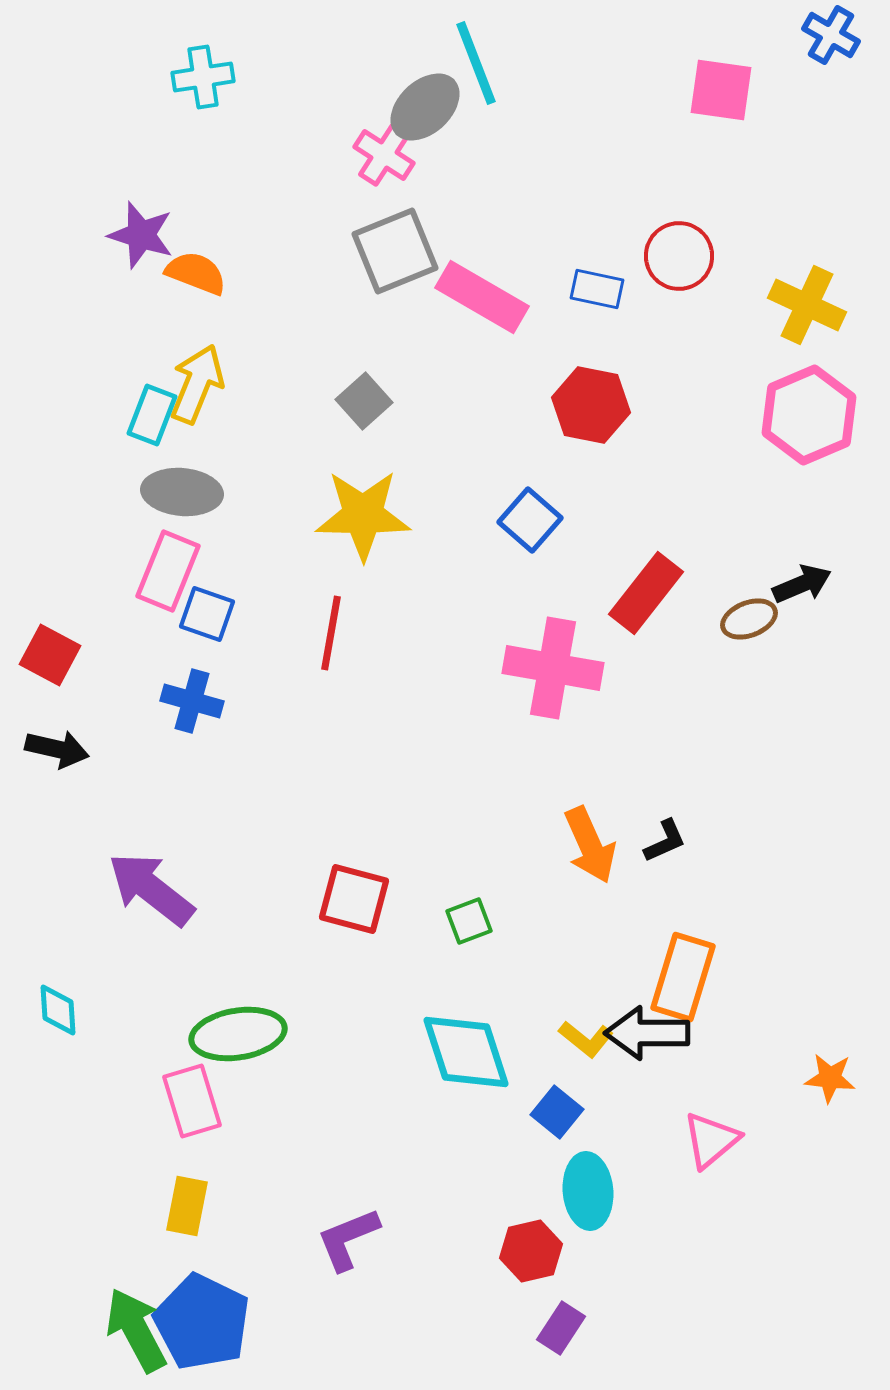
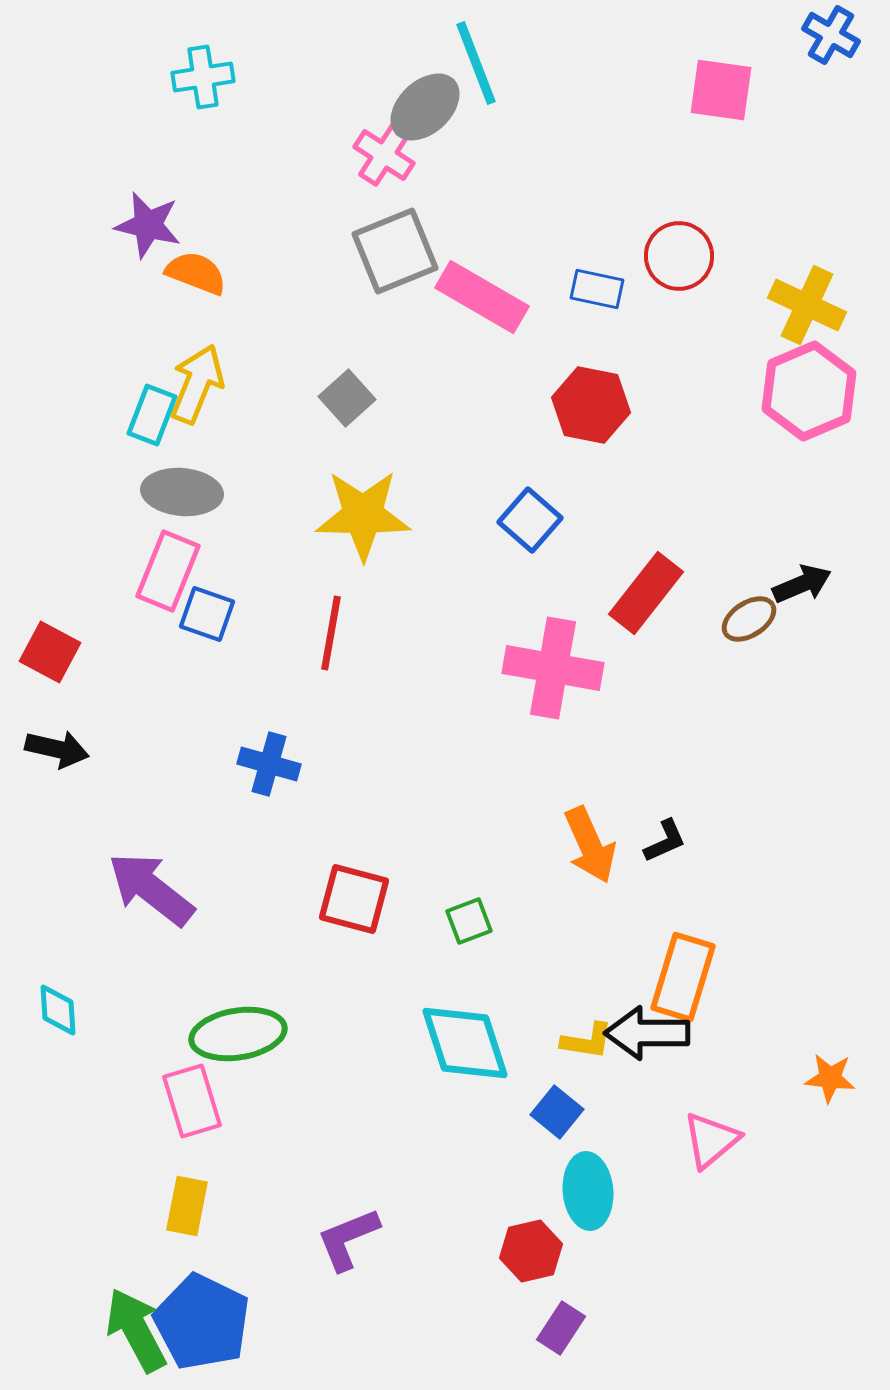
purple star at (141, 235): moved 7 px right, 10 px up; rotated 4 degrees counterclockwise
gray square at (364, 401): moved 17 px left, 3 px up
pink hexagon at (809, 415): moved 24 px up
brown ellipse at (749, 619): rotated 12 degrees counterclockwise
red square at (50, 655): moved 3 px up
blue cross at (192, 701): moved 77 px right, 63 px down
yellow L-shape at (586, 1039): moved 1 px right, 2 px down; rotated 30 degrees counterclockwise
cyan diamond at (466, 1052): moved 1 px left, 9 px up
